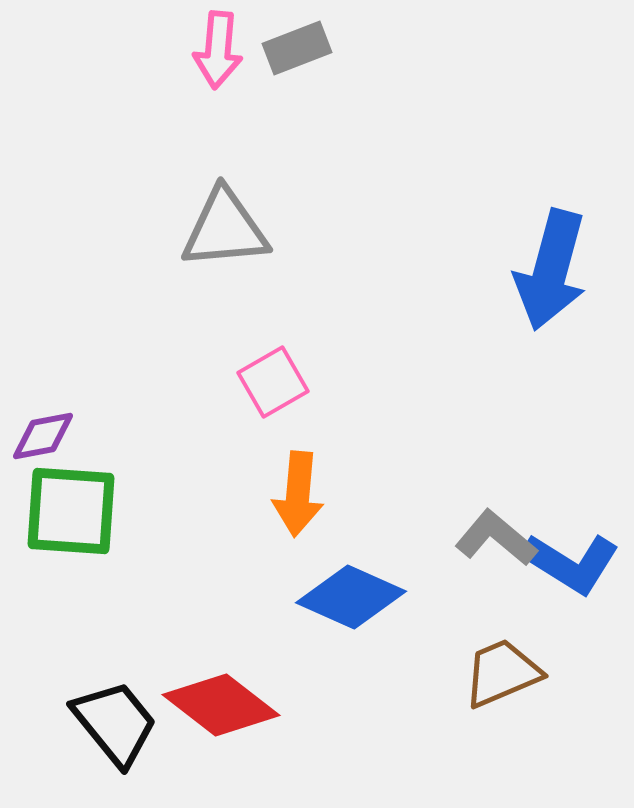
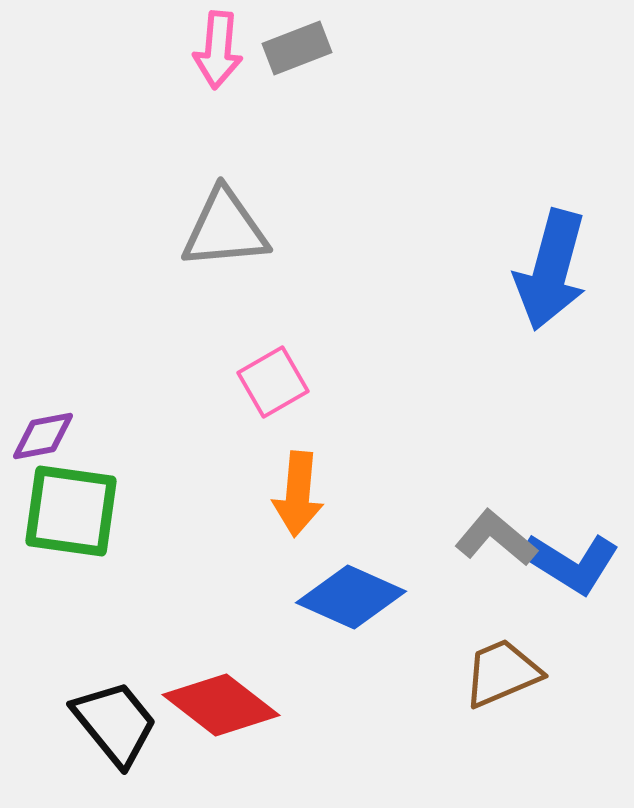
green square: rotated 4 degrees clockwise
